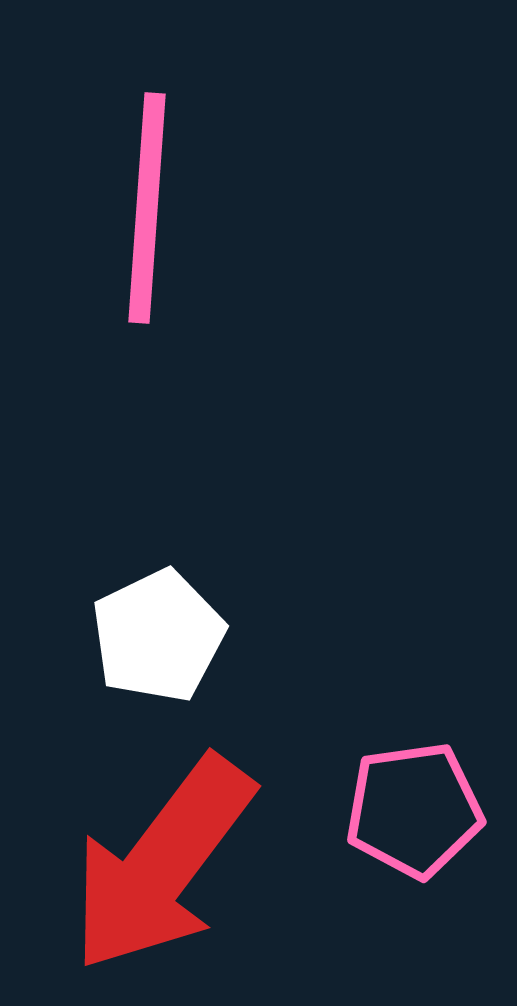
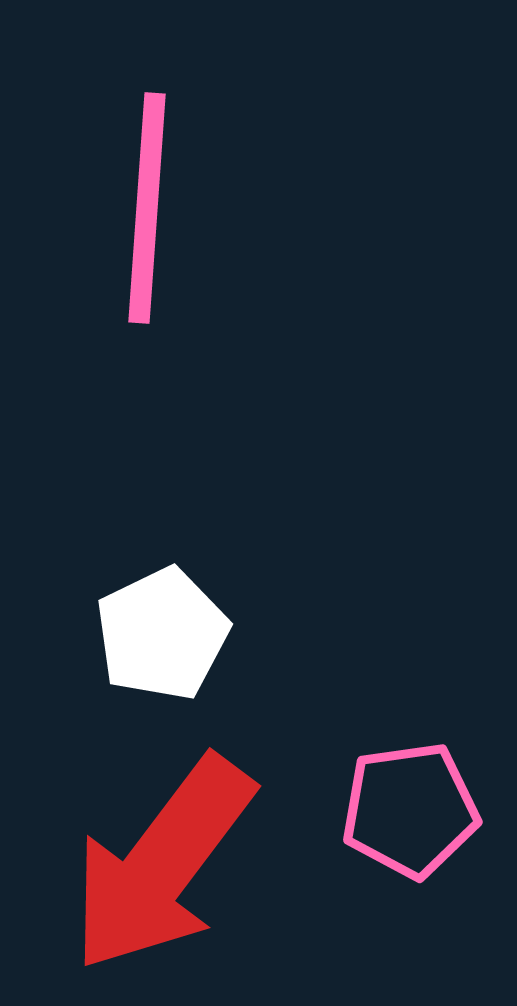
white pentagon: moved 4 px right, 2 px up
pink pentagon: moved 4 px left
